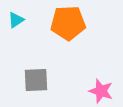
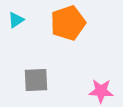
orange pentagon: rotated 16 degrees counterclockwise
pink star: rotated 15 degrees counterclockwise
